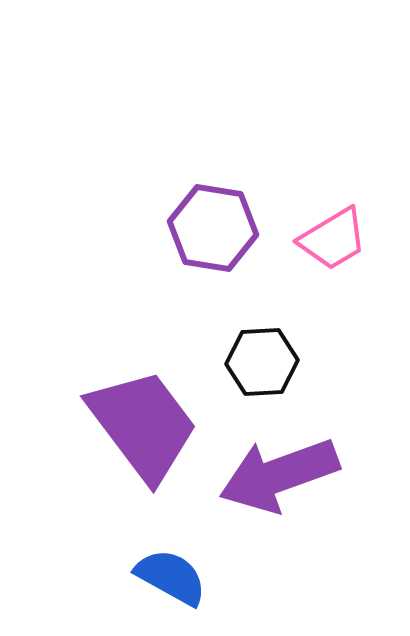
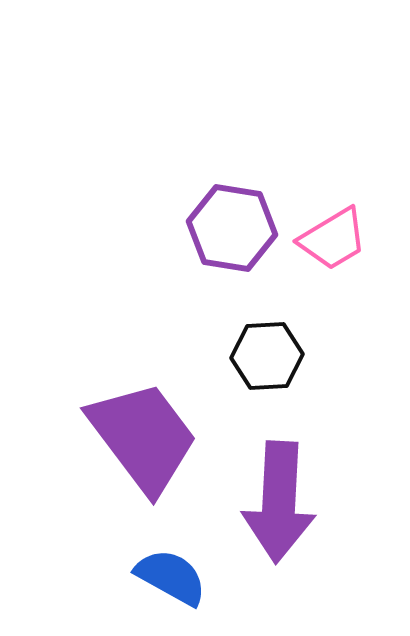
purple hexagon: moved 19 px right
black hexagon: moved 5 px right, 6 px up
purple trapezoid: moved 12 px down
purple arrow: moved 27 px down; rotated 67 degrees counterclockwise
